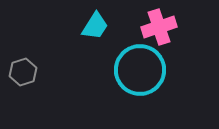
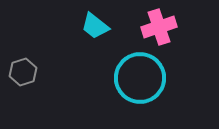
cyan trapezoid: rotated 96 degrees clockwise
cyan circle: moved 8 px down
